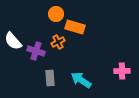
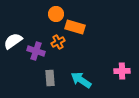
white semicircle: rotated 96 degrees clockwise
